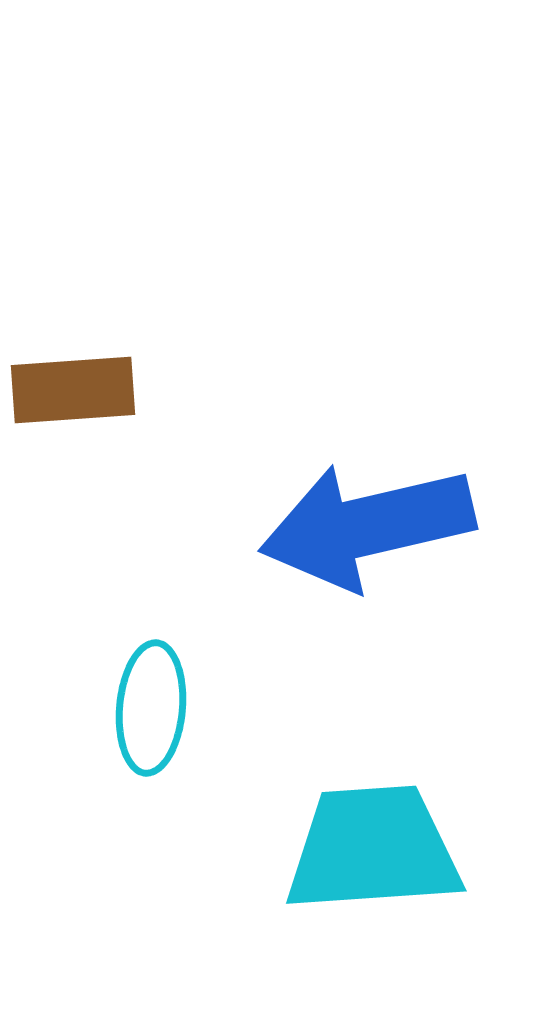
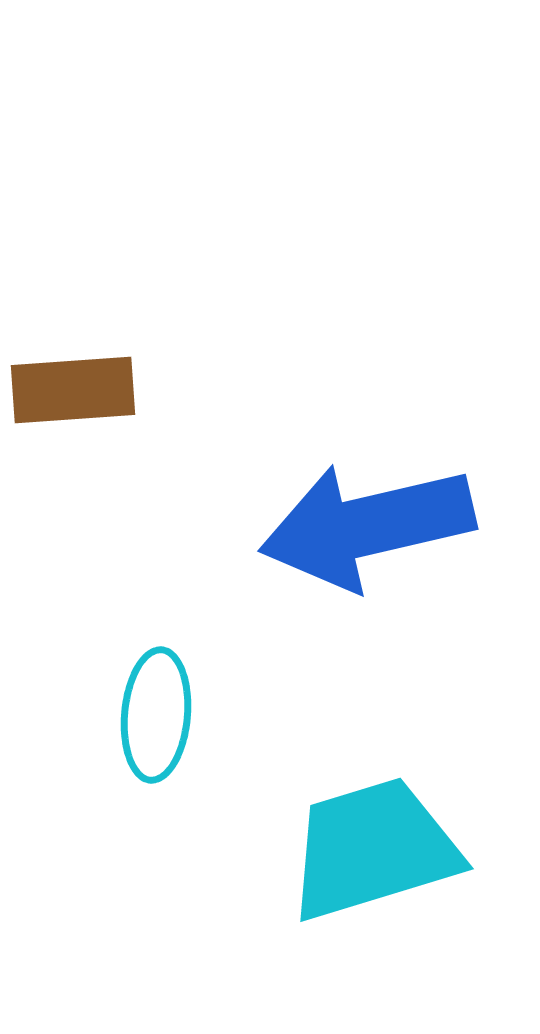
cyan ellipse: moved 5 px right, 7 px down
cyan trapezoid: rotated 13 degrees counterclockwise
